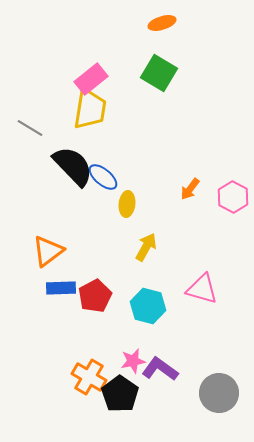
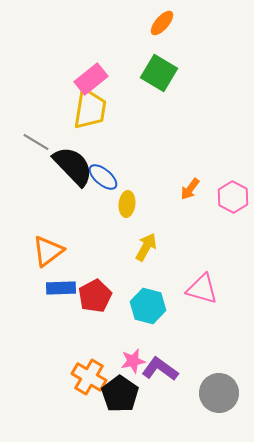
orange ellipse: rotated 32 degrees counterclockwise
gray line: moved 6 px right, 14 px down
